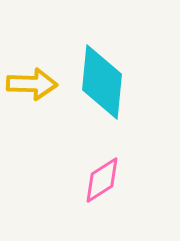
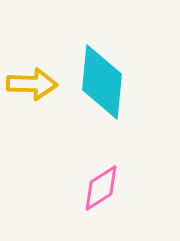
pink diamond: moved 1 px left, 8 px down
